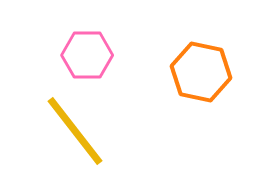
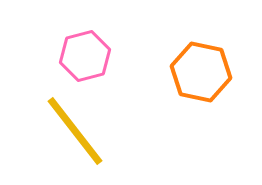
pink hexagon: moved 2 px left, 1 px down; rotated 15 degrees counterclockwise
